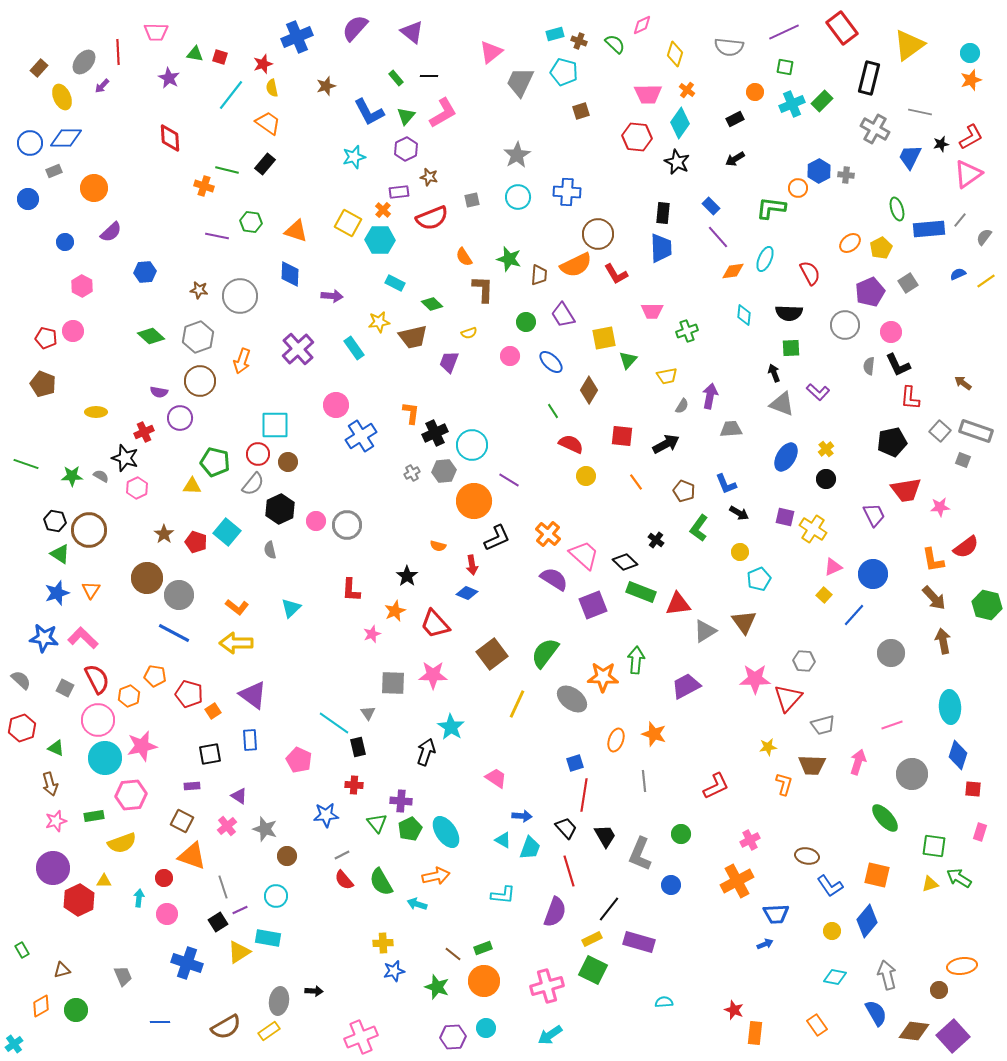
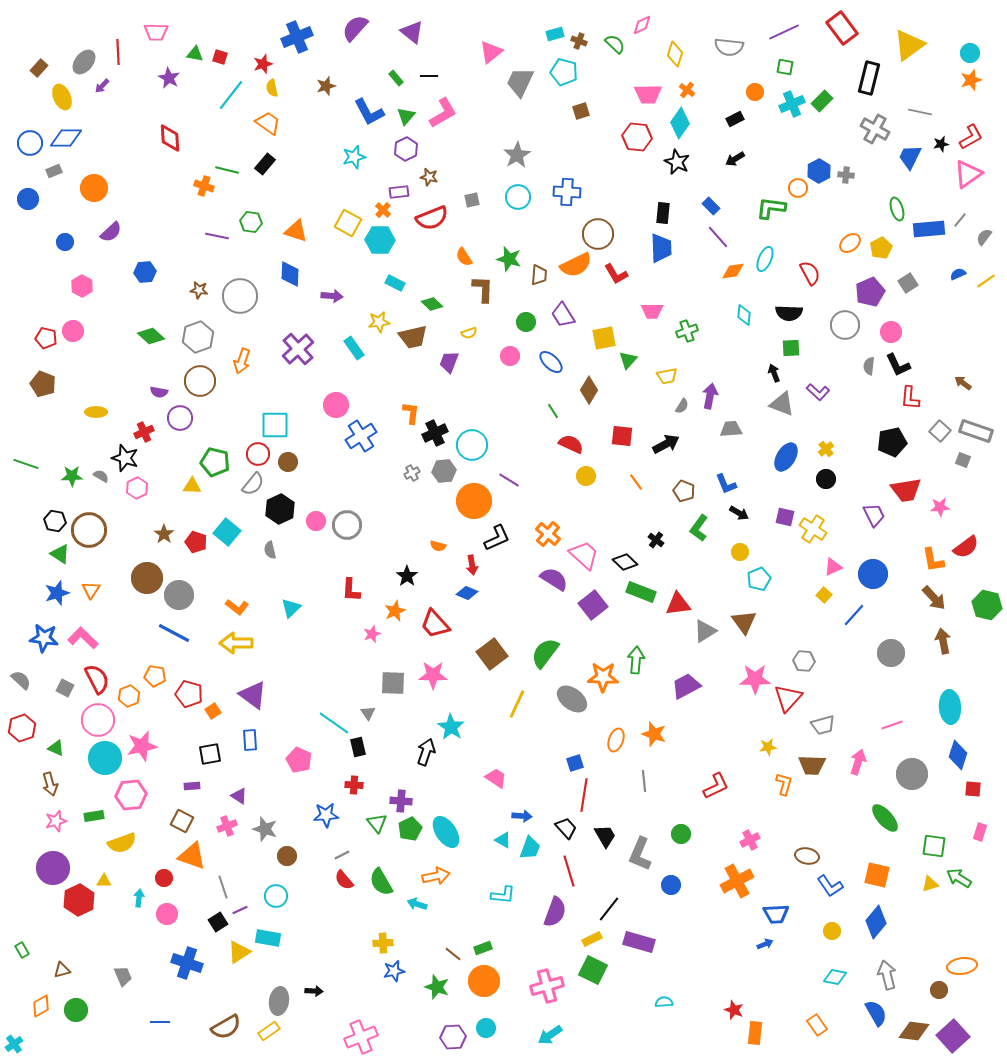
purple square at (593, 605): rotated 16 degrees counterclockwise
pink cross at (227, 826): rotated 18 degrees clockwise
blue diamond at (867, 921): moved 9 px right, 1 px down
